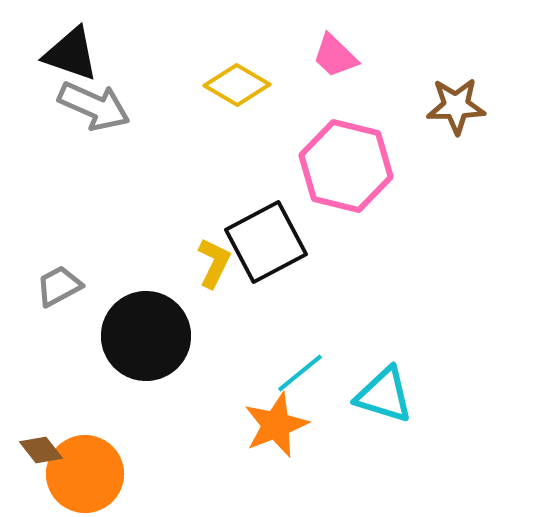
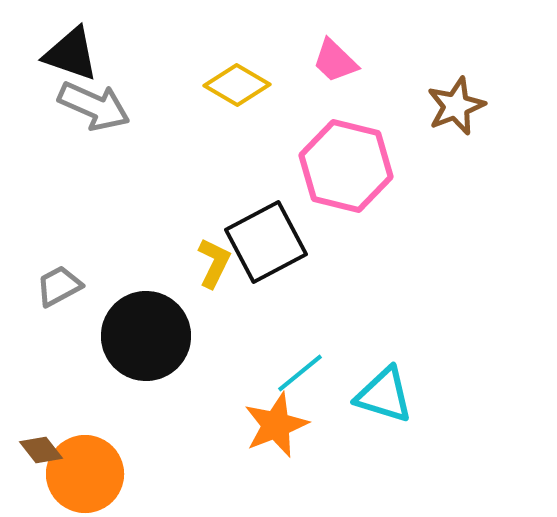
pink trapezoid: moved 5 px down
brown star: rotated 20 degrees counterclockwise
